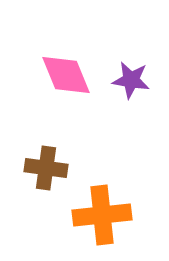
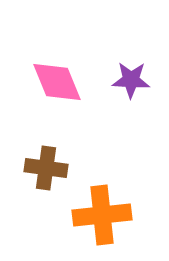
pink diamond: moved 9 px left, 7 px down
purple star: rotated 6 degrees counterclockwise
